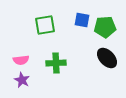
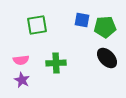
green square: moved 8 px left
